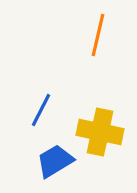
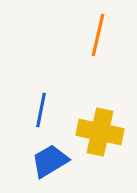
blue line: rotated 16 degrees counterclockwise
blue trapezoid: moved 5 px left
